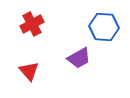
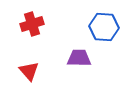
red cross: rotated 10 degrees clockwise
purple trapezoid: rotated 150 degrees counterclockwise
